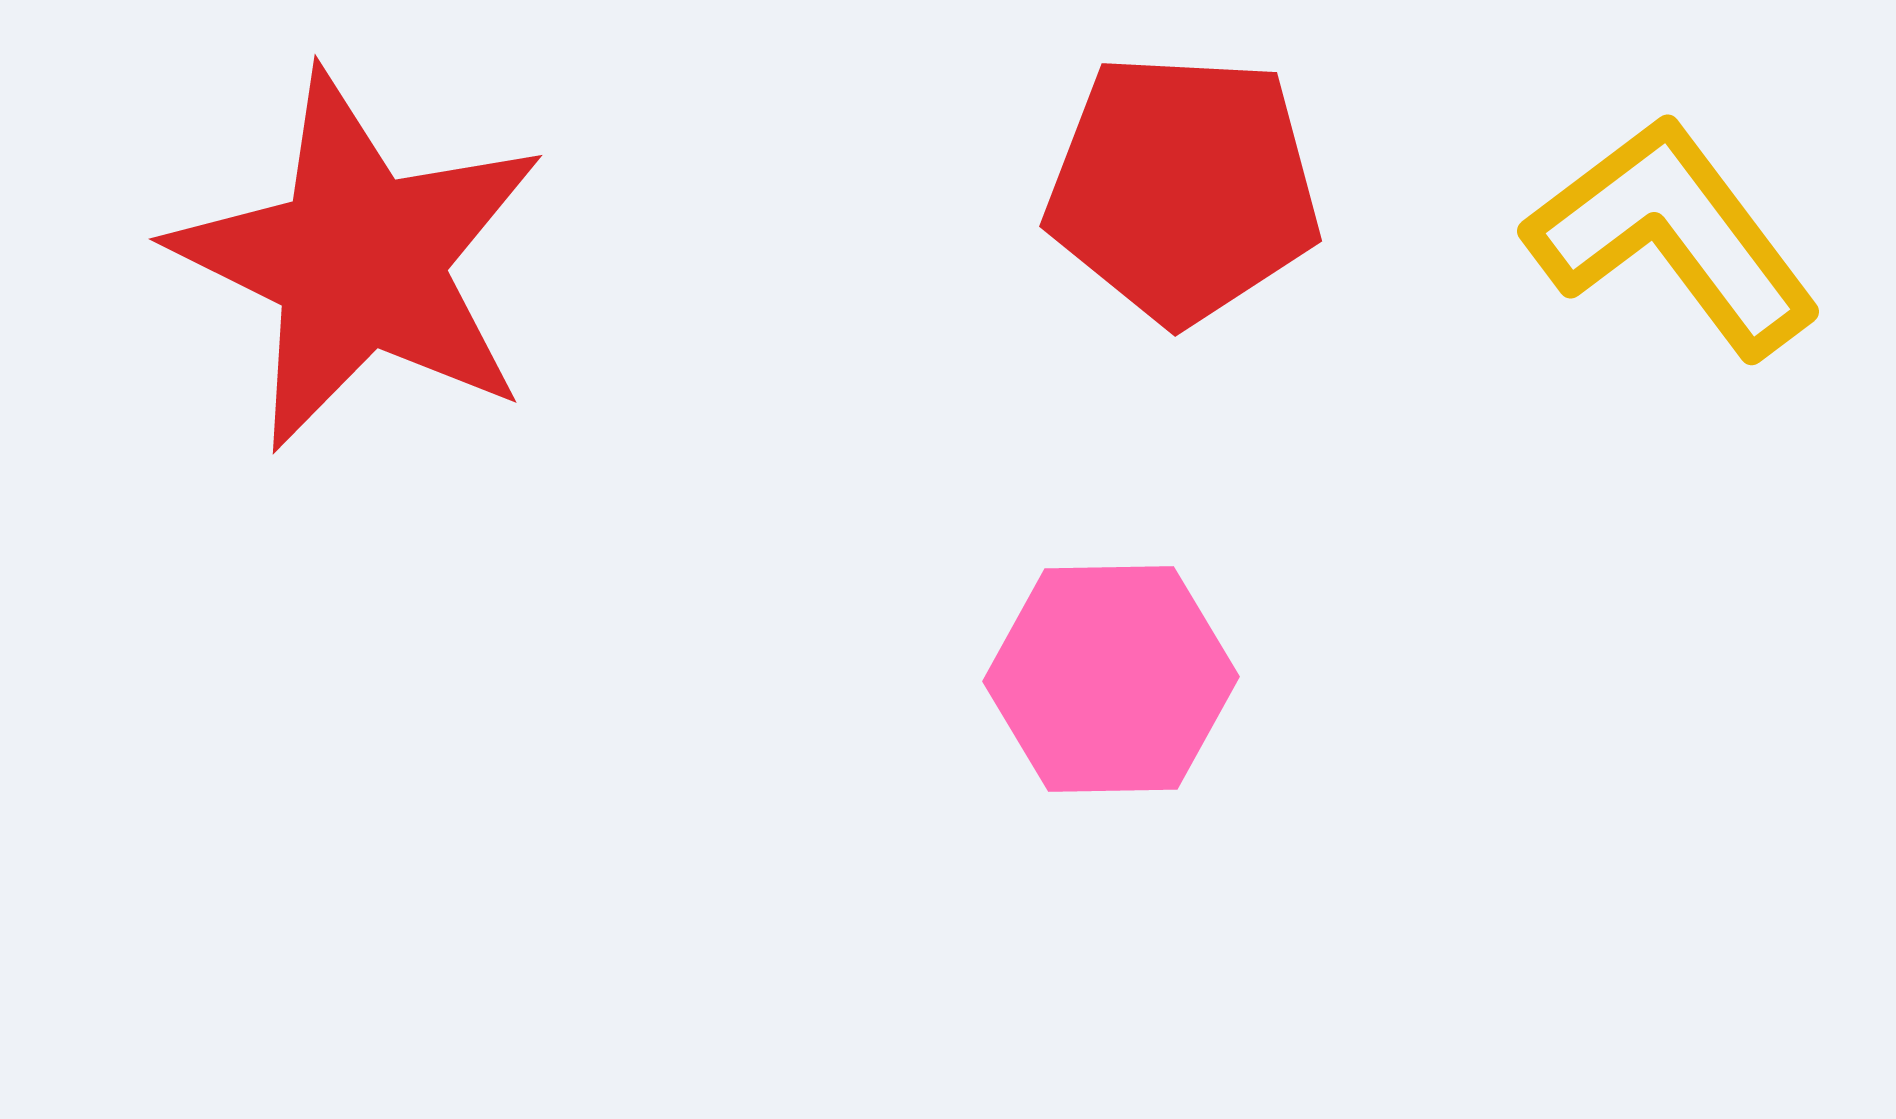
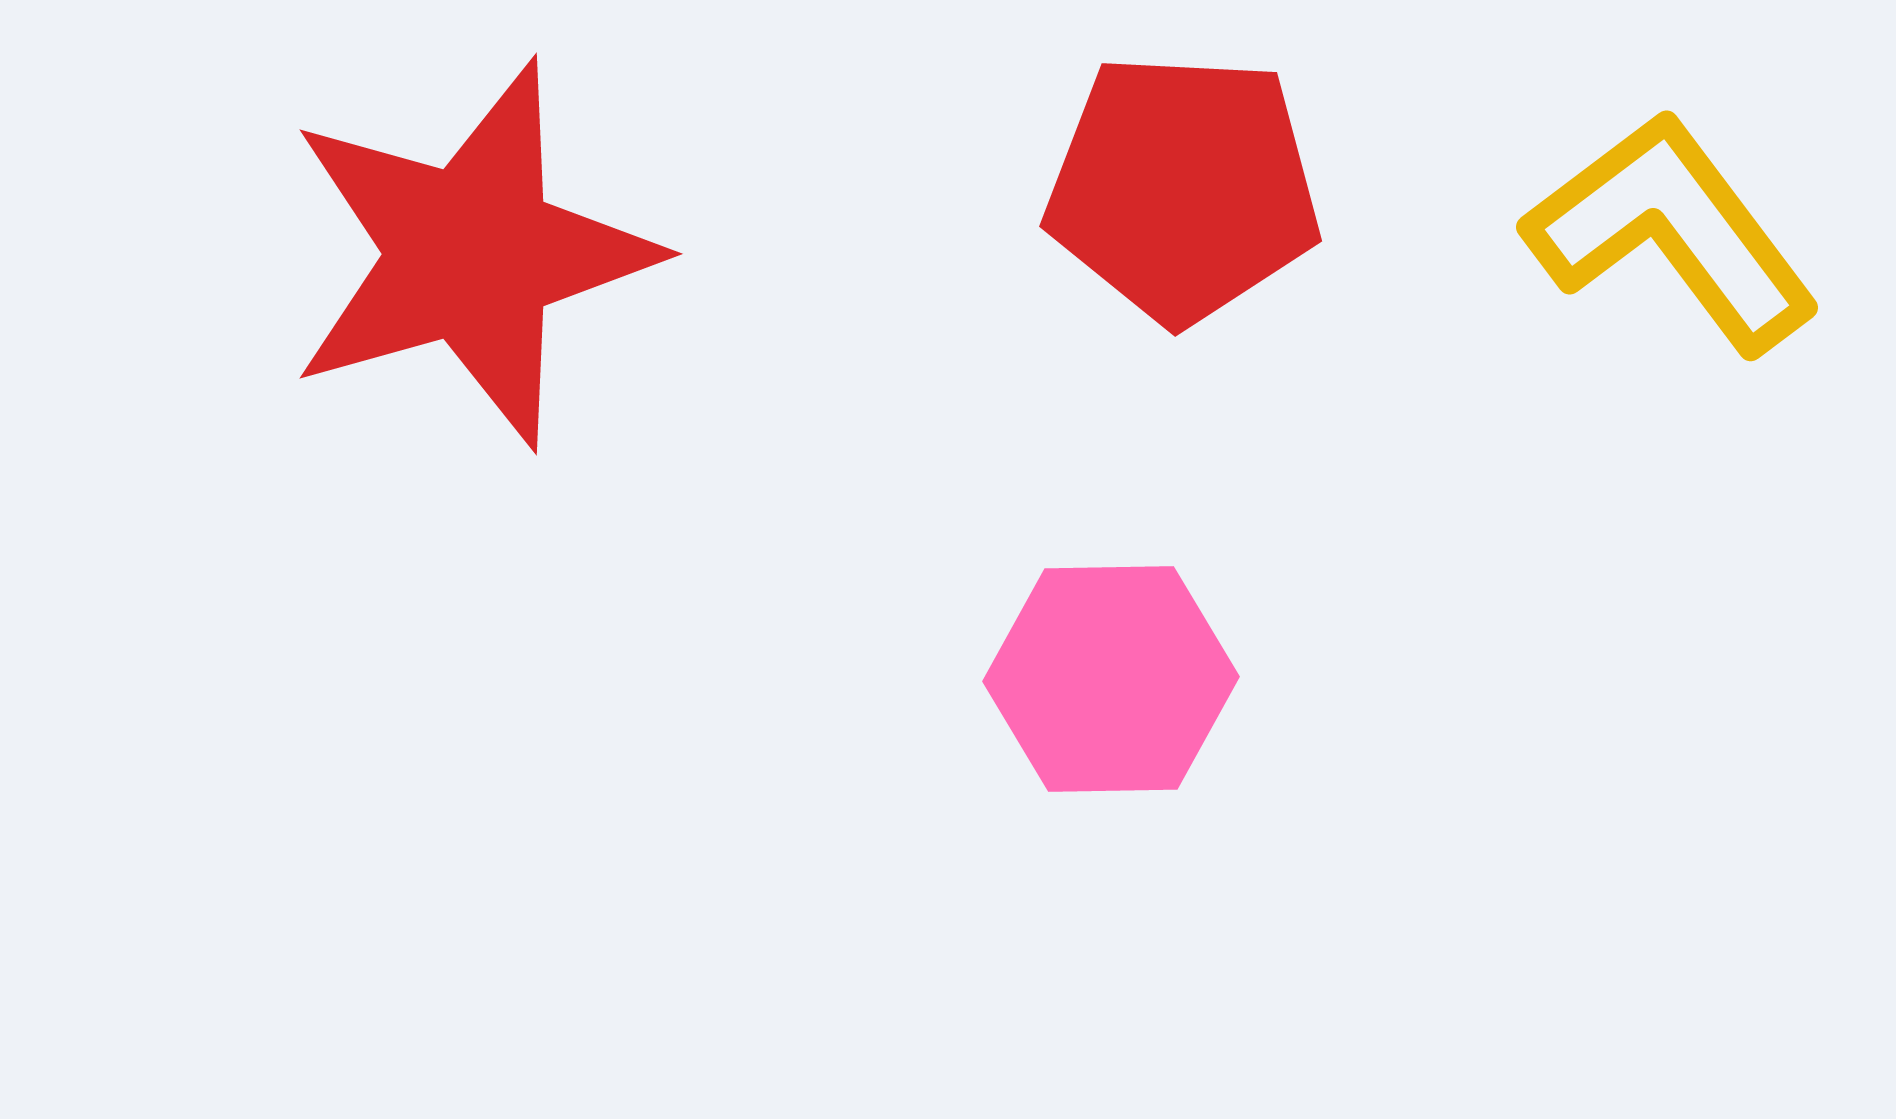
yellow L-shape: moved 1 px left, 4 px up
red star: moved 112 px right, 7 px up; rotated 30 degrees clockwise
